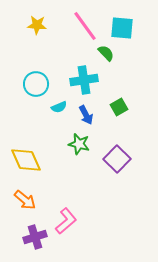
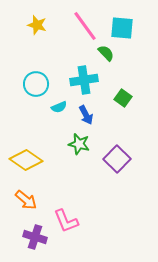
yellow star: rotated 12 degrees clockwise
green square: moved 4 px right, 9 px up; rotated 24 degrees counterclockwise
yellow diamond: rotated 32 degrees counterclockwise
orange arrow: moved 1 px right
pink L-shape: rotated 108 degrees clockwise
purple cross: rotated 35 degrees clockwise
